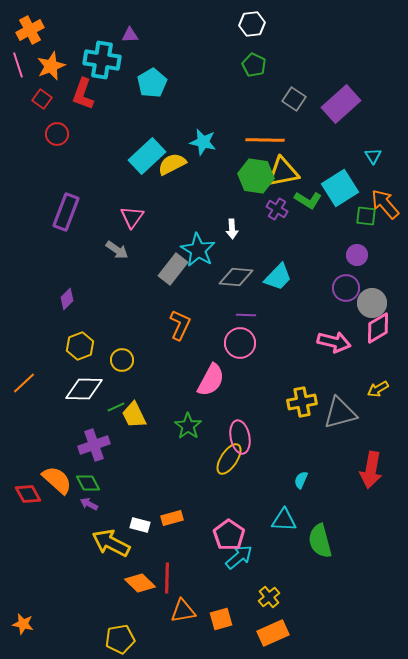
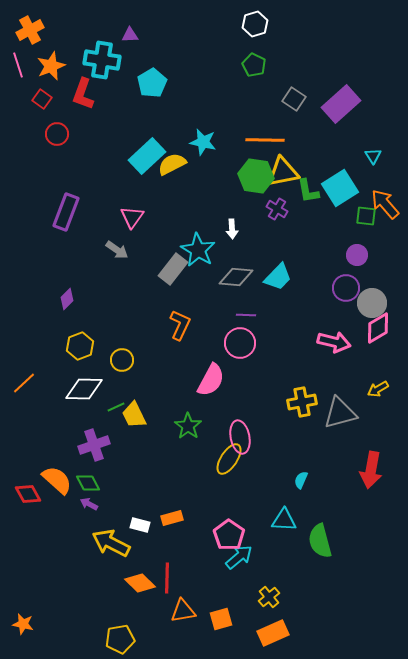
white hexagon at (252, 24): moved 3 px right; rotated 10 degrees counterclockwise
green L-shape at (308, 200): moved 9 px up; rotated 48 degrees clockwise
